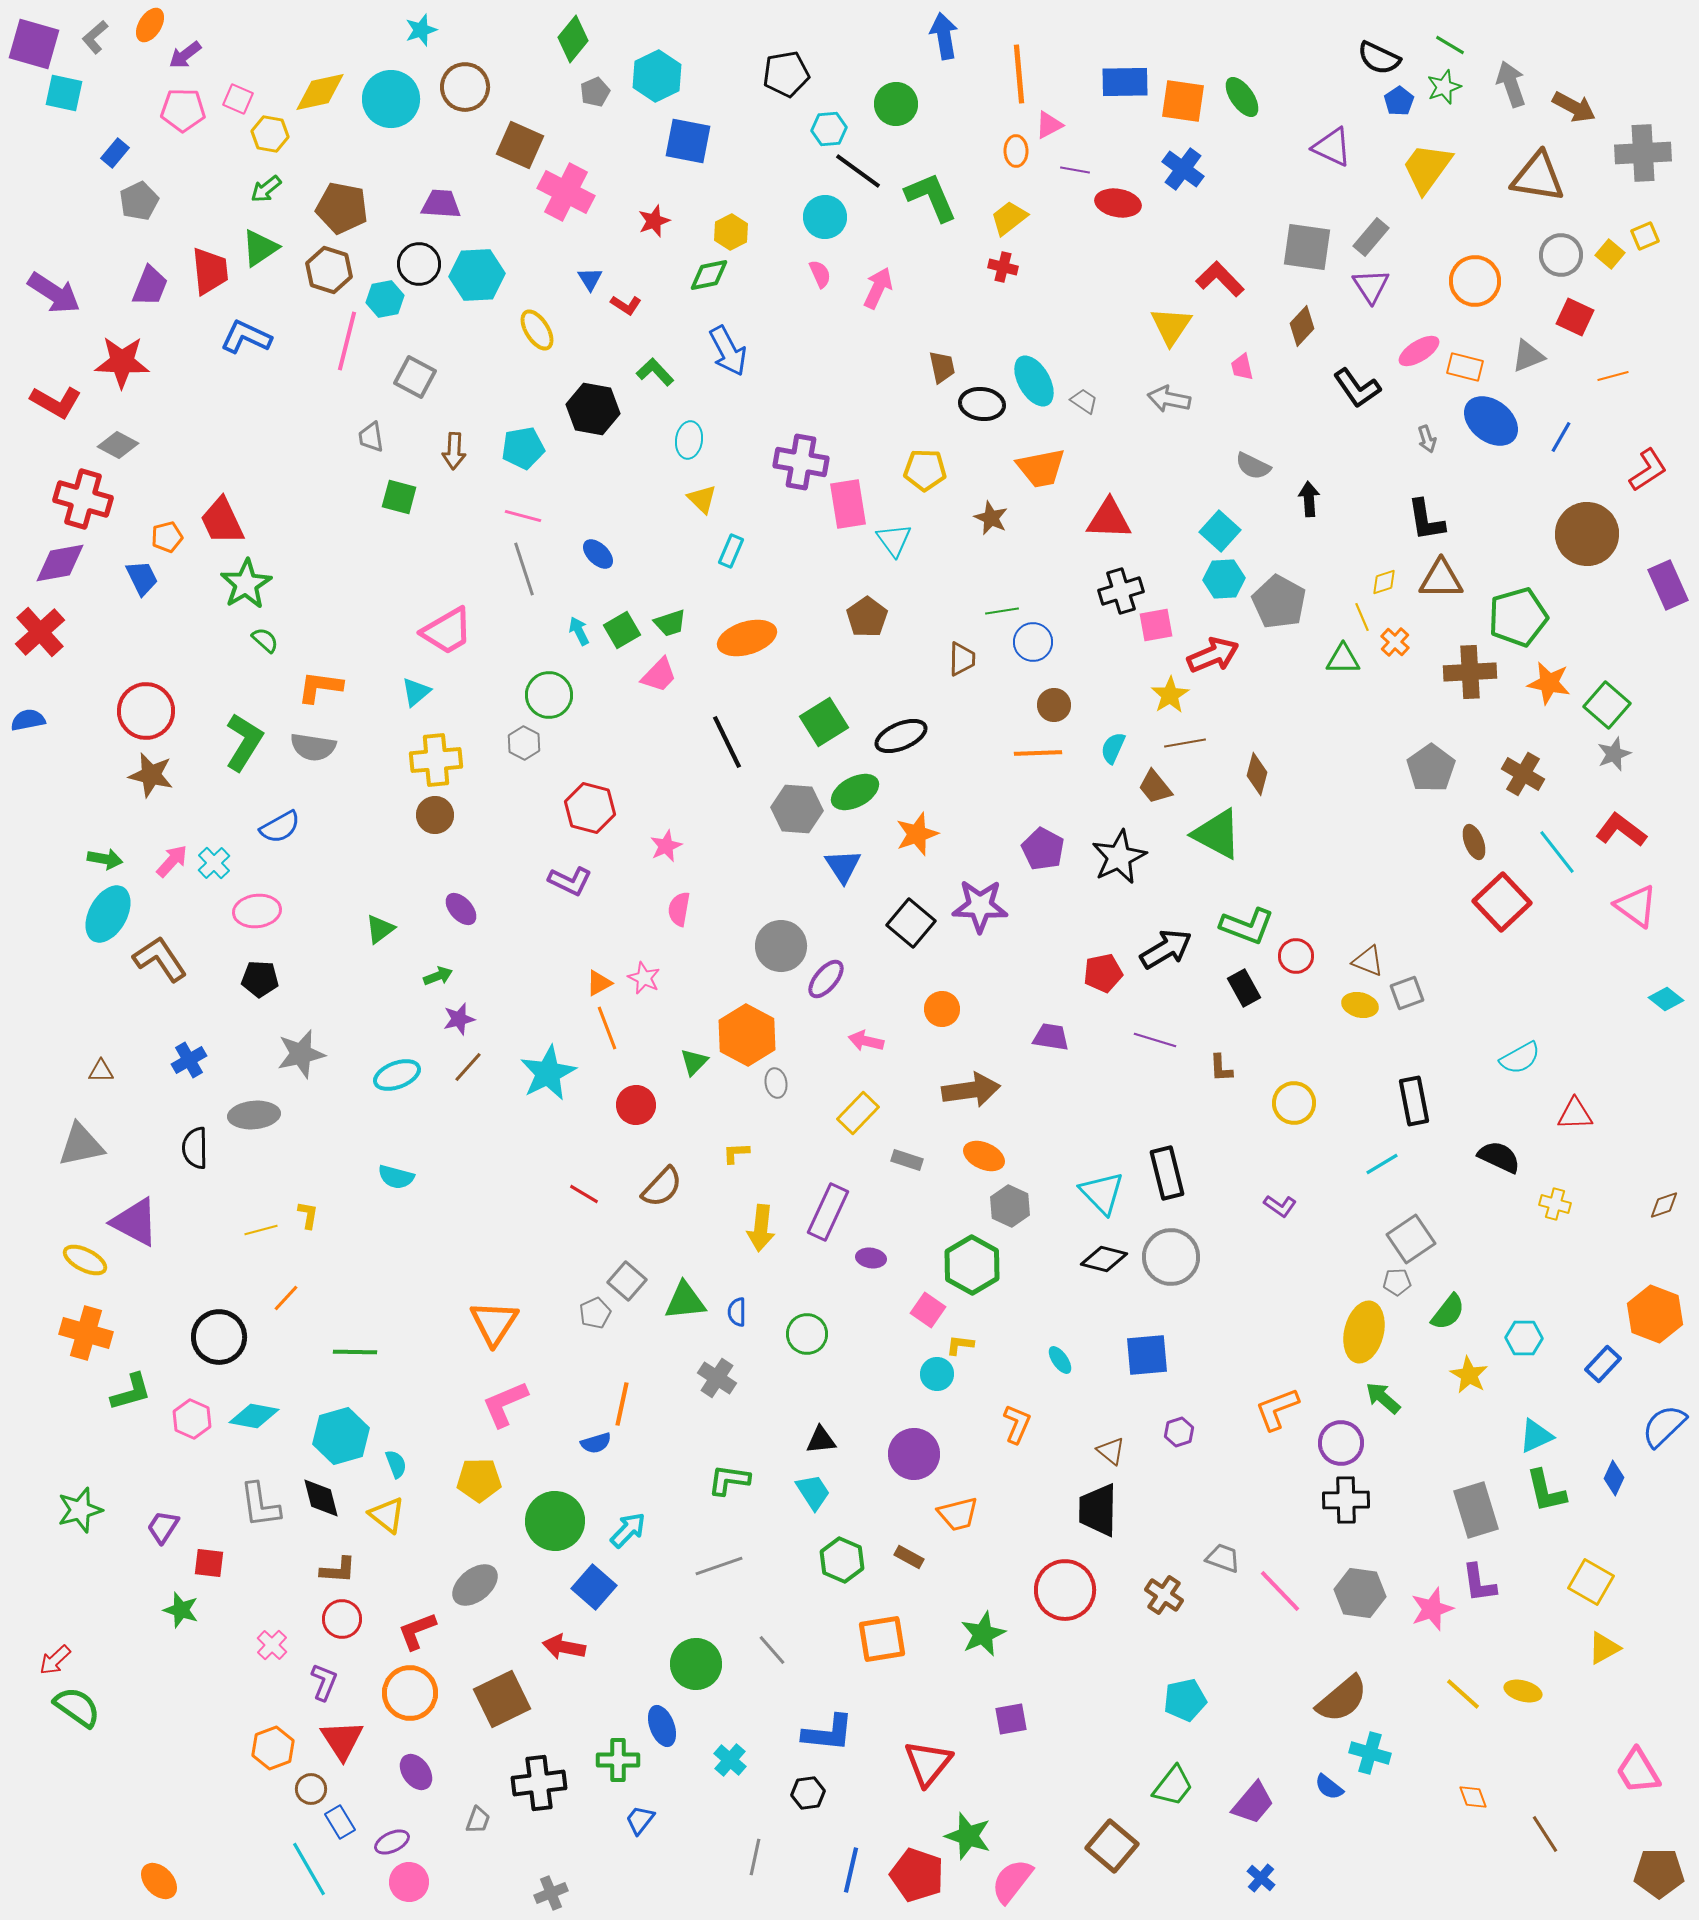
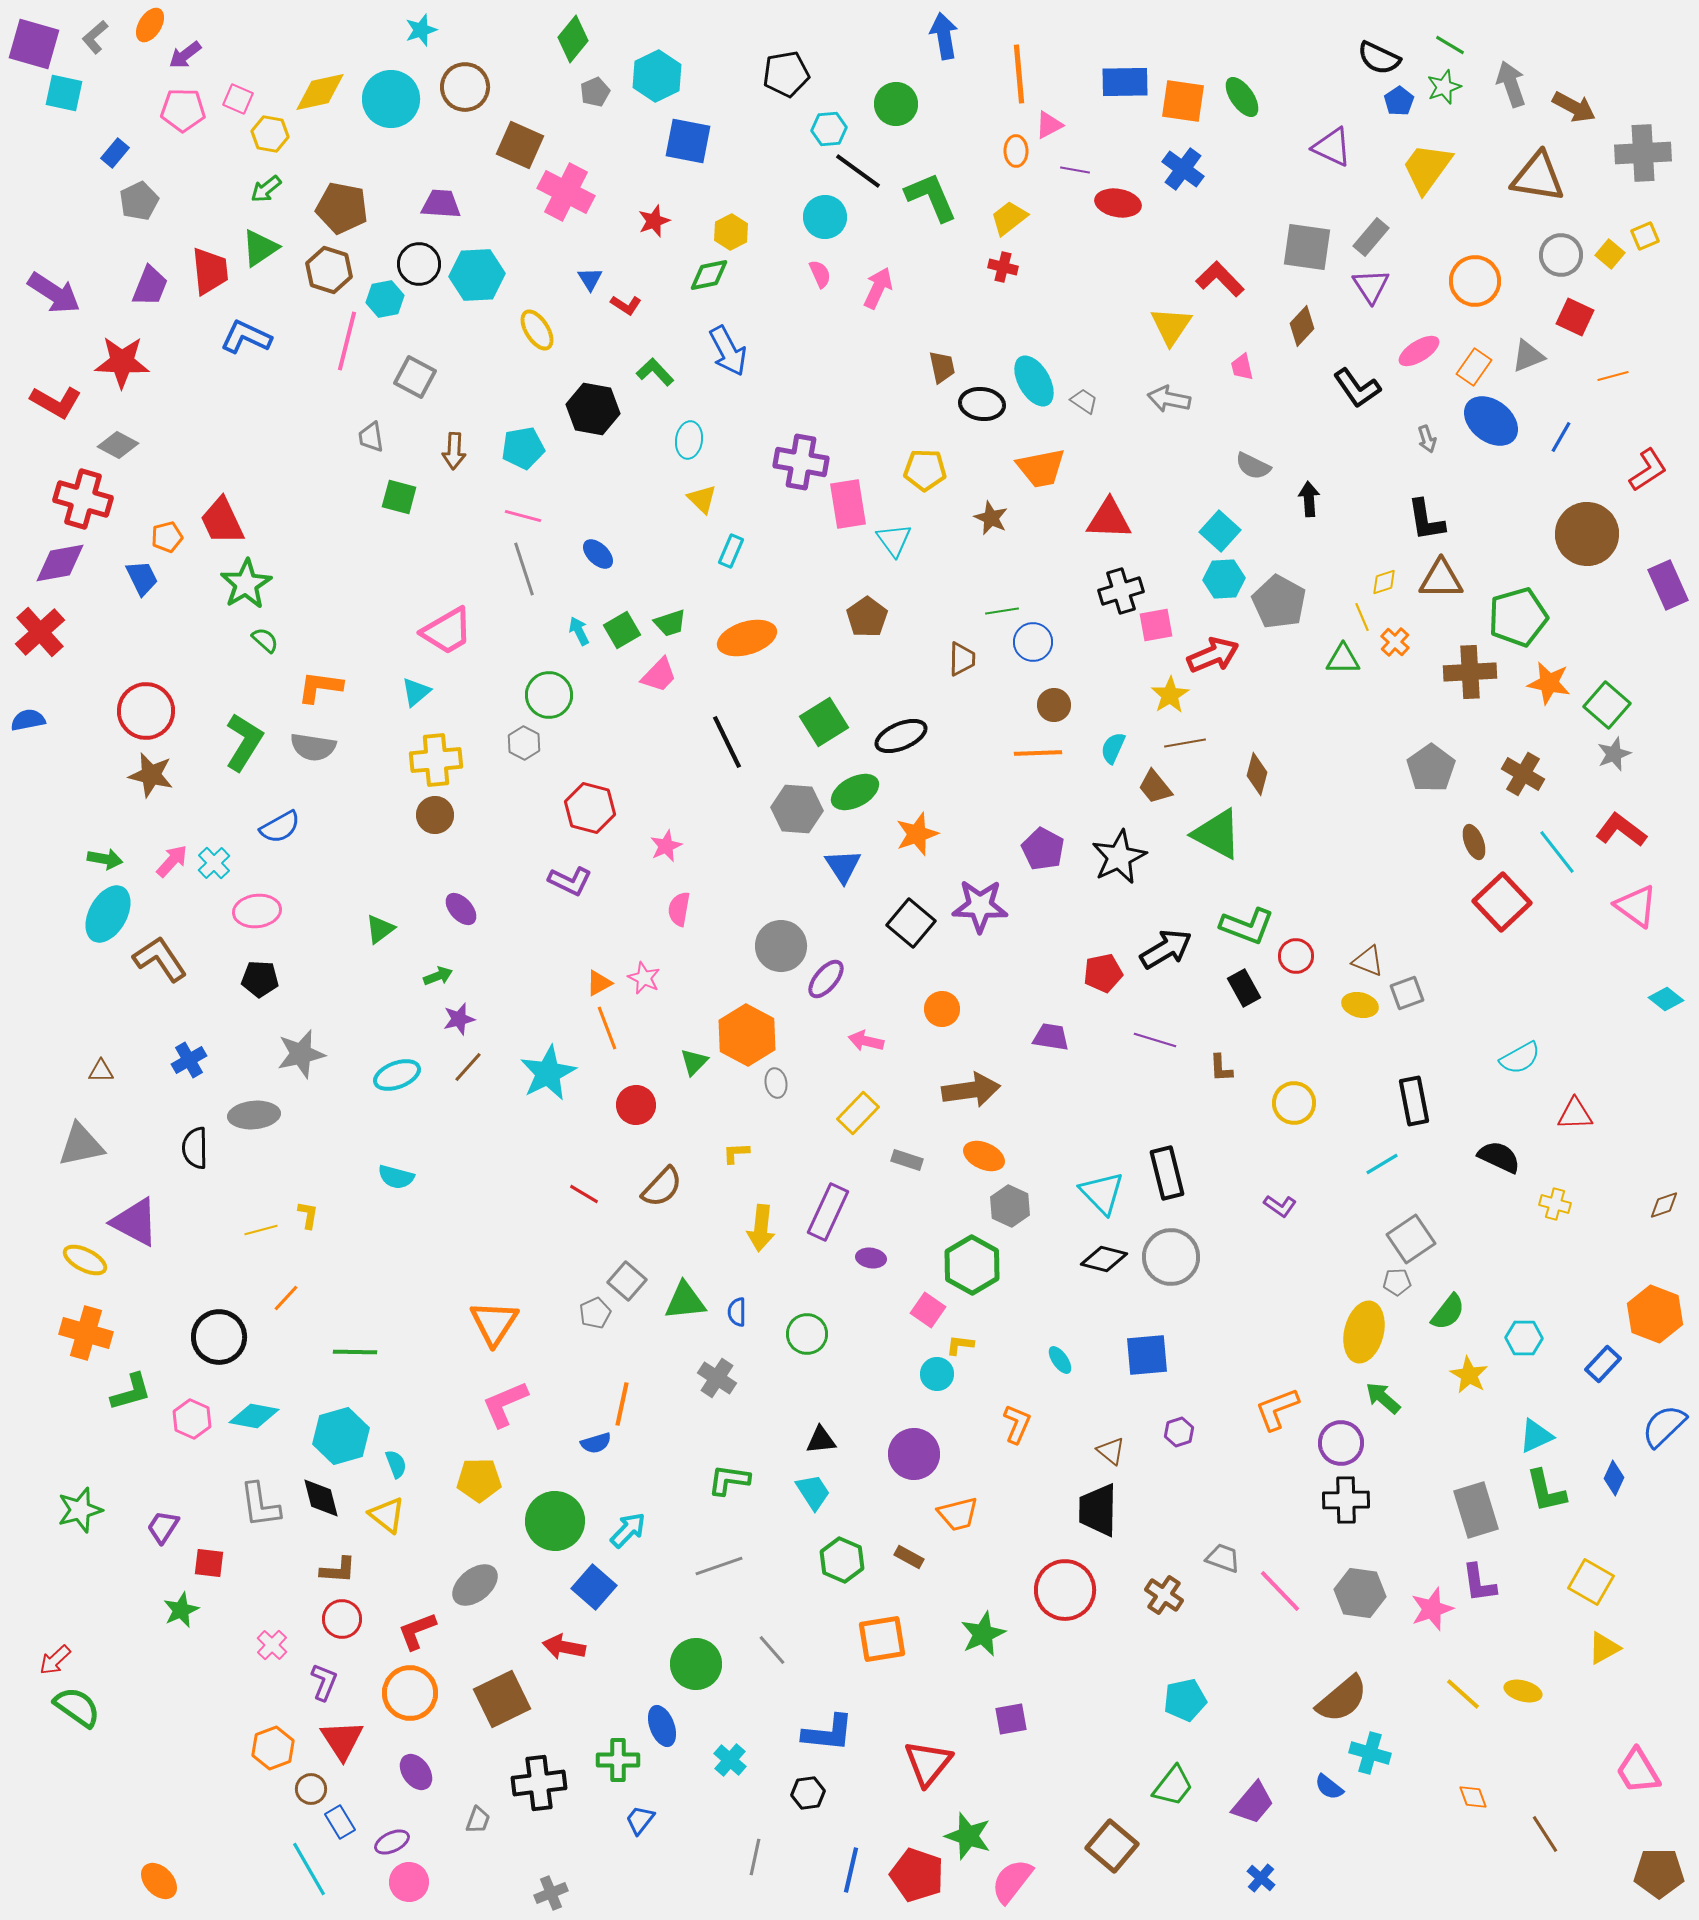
orange rectangle at (1465, 367): moved 9 px right; rotated 69 degrees counterclockwise
green star at (181, 1610): rotated 30 degrees clockwise
